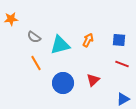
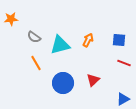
red line: moved 2 px right, 1 px up
